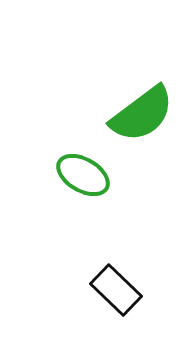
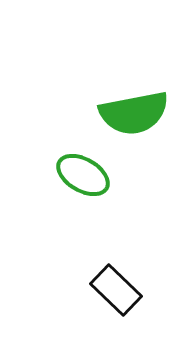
green semicircle: moved 8 px left, 1 px up; rotated 26 degrees clockwise
